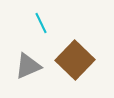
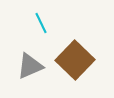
gray triangle: moved 2 px right
